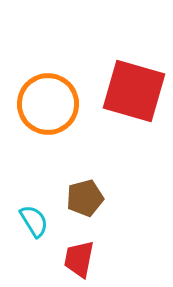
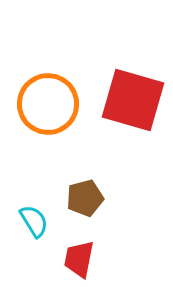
red square: moved 1 px left, 9 px down
